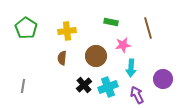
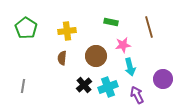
brown line: moved 1 px right, 1 px up
cyan arrow: moved 1 px left, 1 px up; rotated 18 degrees counterclockwise
